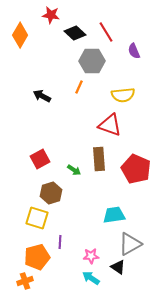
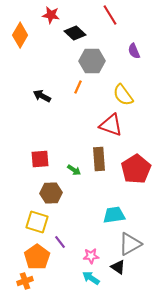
red line: moved 4 px right, 17 px up
orange line: moved 1 px left
yellow semicircle: rotated 60 degrees clockwise
red triangle: moved 1 px right
red square: rotated 24 degrees clockwise
red pentagon: rotated 16 degrees clockwise
brown hexagon: rotated 15 degrees clockwise
yellow square: moved 4 px down
purple line: rotated 40 degrees counterclockwise
orange pentagon: rotated 20 degrees counterclockwise
